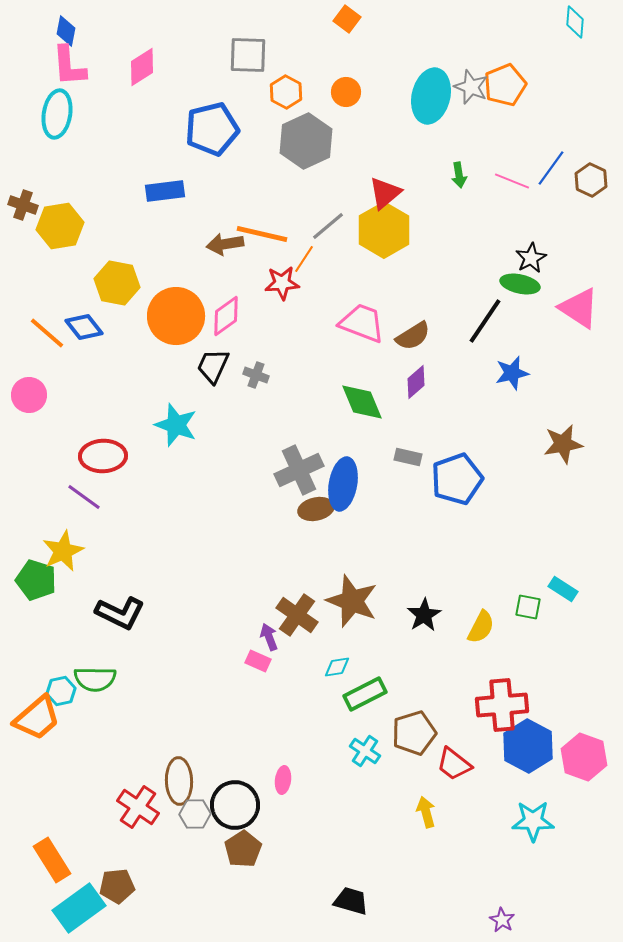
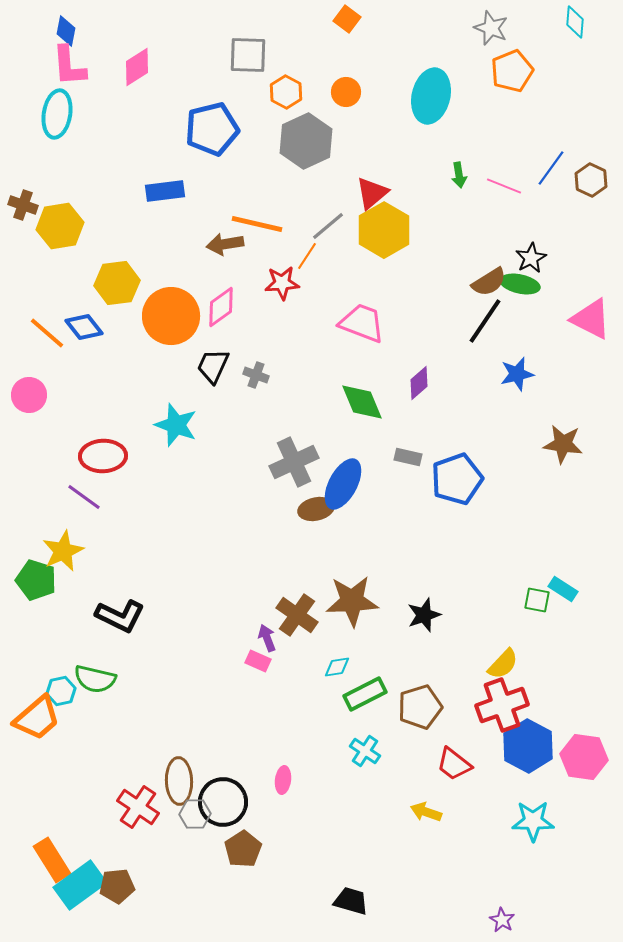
pink diamond at (142, 67): moved 5 px left
orange pentagon at (505, 85): moved 7 px right, 14 px up
gray star at (471, 87): moved 20 px right, 59 px up
pink line at (512, 181): moved 8 px left, 5 px down
red triangle at (385, 193): moved 13 px left
orange line at (262, 234): moved 5 px left, 10 px up
orange line at (304, 259): moved 3 px right, 3 px up
yellow hexagon at (117, 283): rotated 18 degrees counterclockwise
pink triangle at (579, 308): moved 12 px right, 11 px down; rotated 6 degrees counterclockwise
orange circle at (176, 316): moved 5 px left
pink diamond at (226, 316): moved 5 px left, 9 px up
brown semicircle at (413, 336): moved 76 px right, 54 px up
blue star at (512, 373): moved 5 px right, 1 px down
purple diamond at (416, 382): moved 3 px right, 1 px down
brown star at (563, 444): rotated 18 degrees clockwise
gray cross at (299, 470): moved 5 px left, 8 px up
blue ellipse at (343, 484): rotated 18 degrees clockwise
brown star at (352, 601): rotated 24 degrees counterclockwise
green square at (528, 607): moved 9 px right, 7 px up
black L-shape at (120, 613): moved 3 px down
black star at (424, 615): rotated 12 degrees clockwise
yellow semicircle at (481, 627): moved 22 px right, 37 px down; rotated 16 degrees clockwise
purple arrow at (269, 637): moved 2 px left, 1 px down
green semicircle at (95, 679): rotated 12 degrees clockwise
red cross at (502, 705): rotated 15 degrees counterclockwise
brown pentagon at (414, 733): moved 6 px right, 26 px up
pink hexagon at (584, 757): rotated 12 degrees counterclockwise
black circle at (235, 805): moved 12 px left, 3 px up
yellow arrow at (426, 812): rotated 56 degrees counterclockwise
cyan rectangle at (79, 908): moved 1 px right, 23 px up
